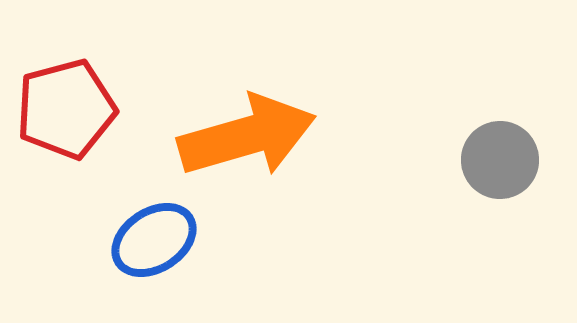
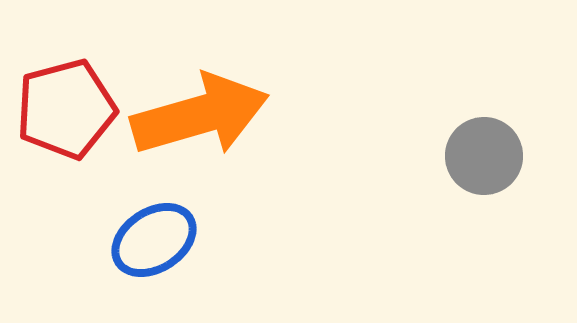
orange arrow: moved 47 px left, 21 px up
gray circle: moved 16 px left, 4 px up
